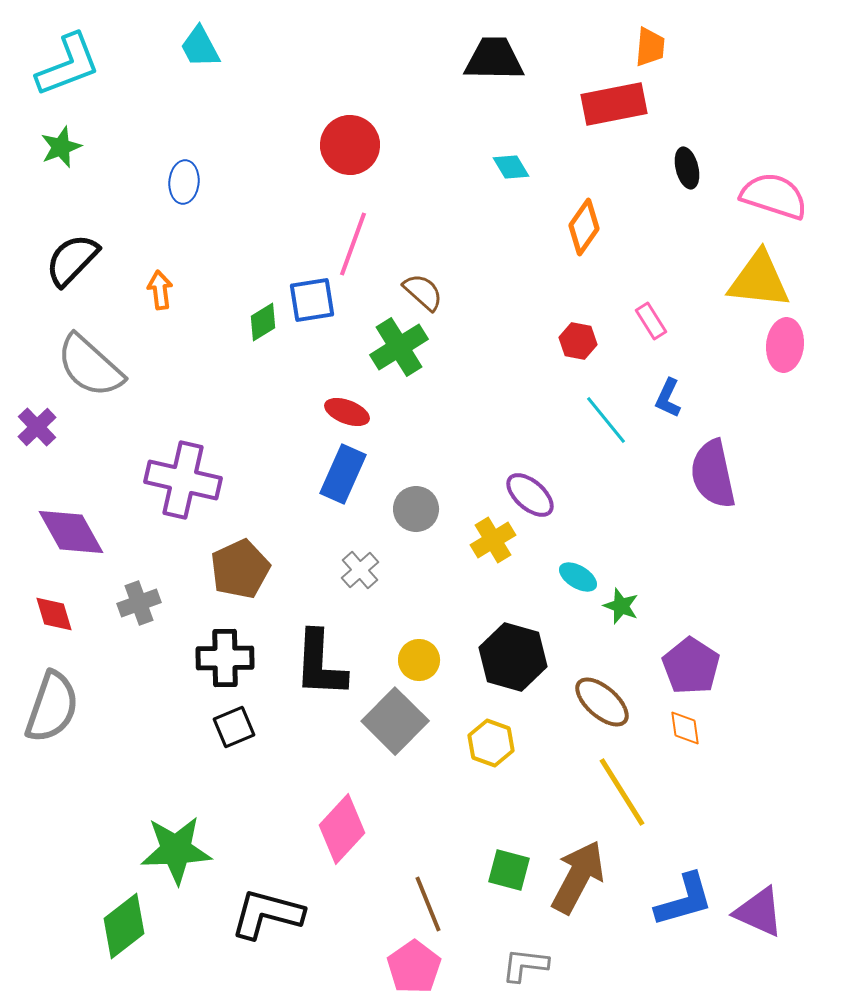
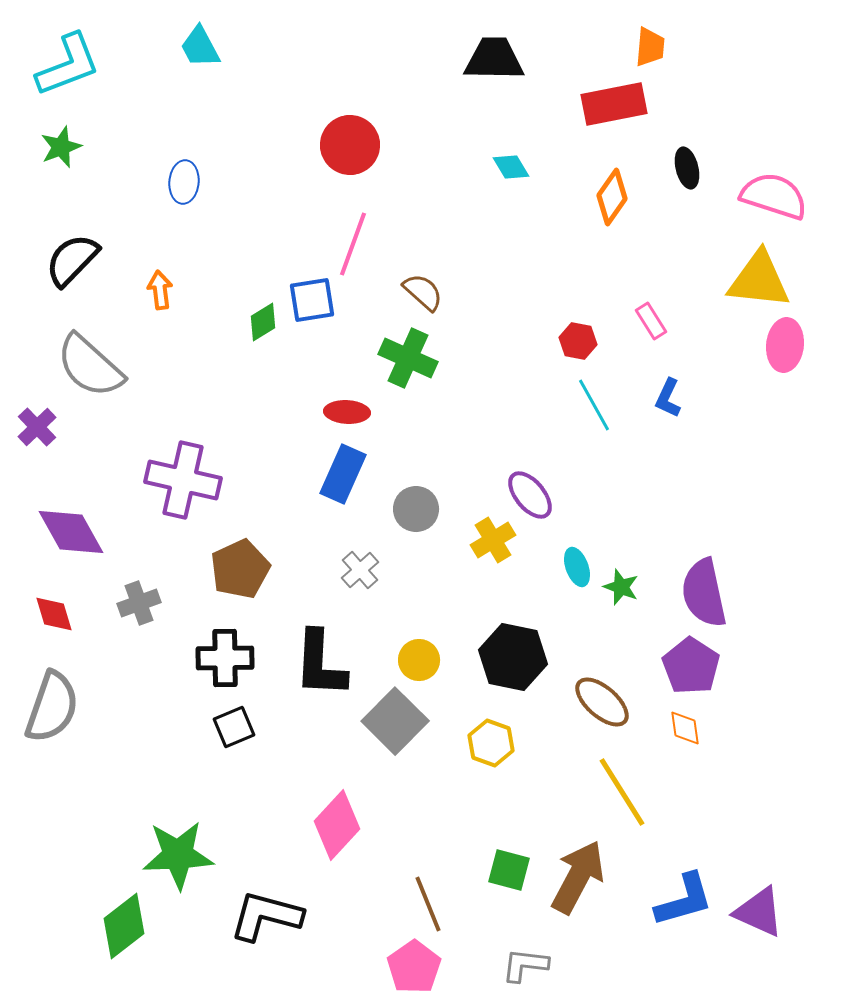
orange diamond at (584, 227): moved 28 px right, 30 px up
green cross at (399, 347): moved 9 px right, 11 px down; rotated 34 degrees counterclockwise
red ellipse at (347, 412): rotated 18 degrees counterclockwise
cyan line at (606, 420): moved 12 px left, 15 px up; rotated 10 degrees clockwise
purple semicircle at (713, 474): moved 9 px left, 119 px down
purple ellipse at (530, 495): rotated 9 degrees clockwise
cyan ellipse at (578, 577): moved 1 px left, 10 px up; rotated 39 degrees clockwise
green star at (621, 606): moved 19 px up
black hexagon at (513, 657): rotated 4 degrees counterclockwise
pink diamond at (342, 829): moved 5 px left, 4 px up
green star at (176, 850): moved 2 px right, 5 px down
black L-shape at (267, 914): moved 1 px left, 2 px down
